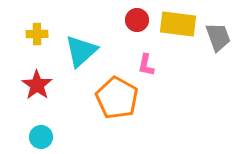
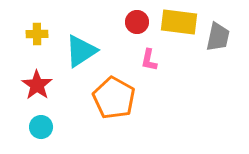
red circle: moved 2 px down
yellow rectangle: moved 1 px right, 2 px up
gray trapezoid: rotated 32 degrees clockwise
cyan triangle: rotated 9 degrees clockwise
pink L-shape: moved 3 px right, 5 px up
orange pentagon: moved 3 px left
cyan circle: moved 10 px up
